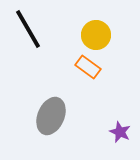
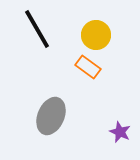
black line: moved 9 px right
